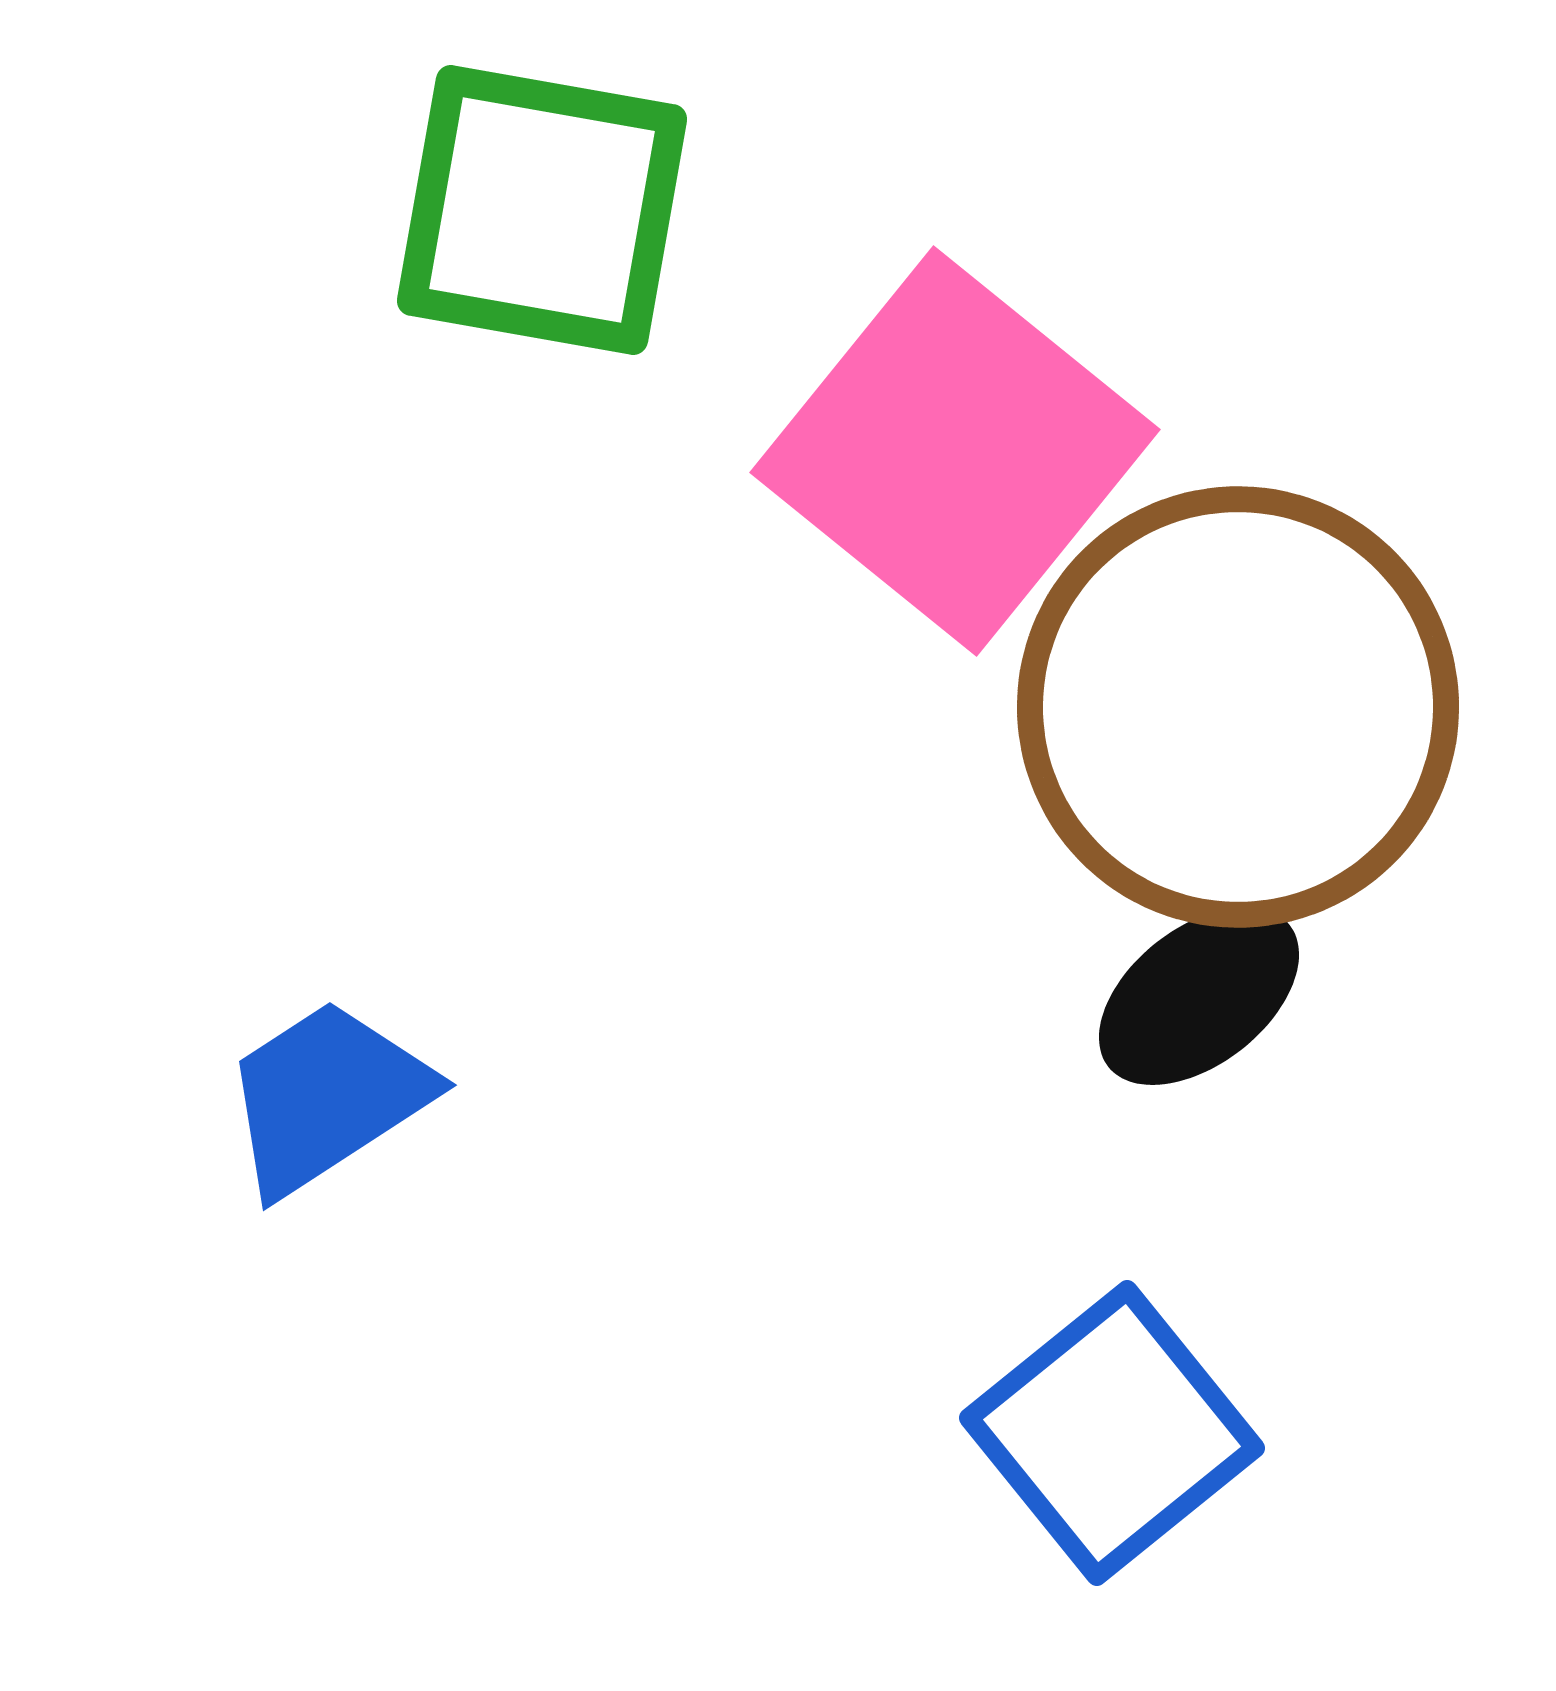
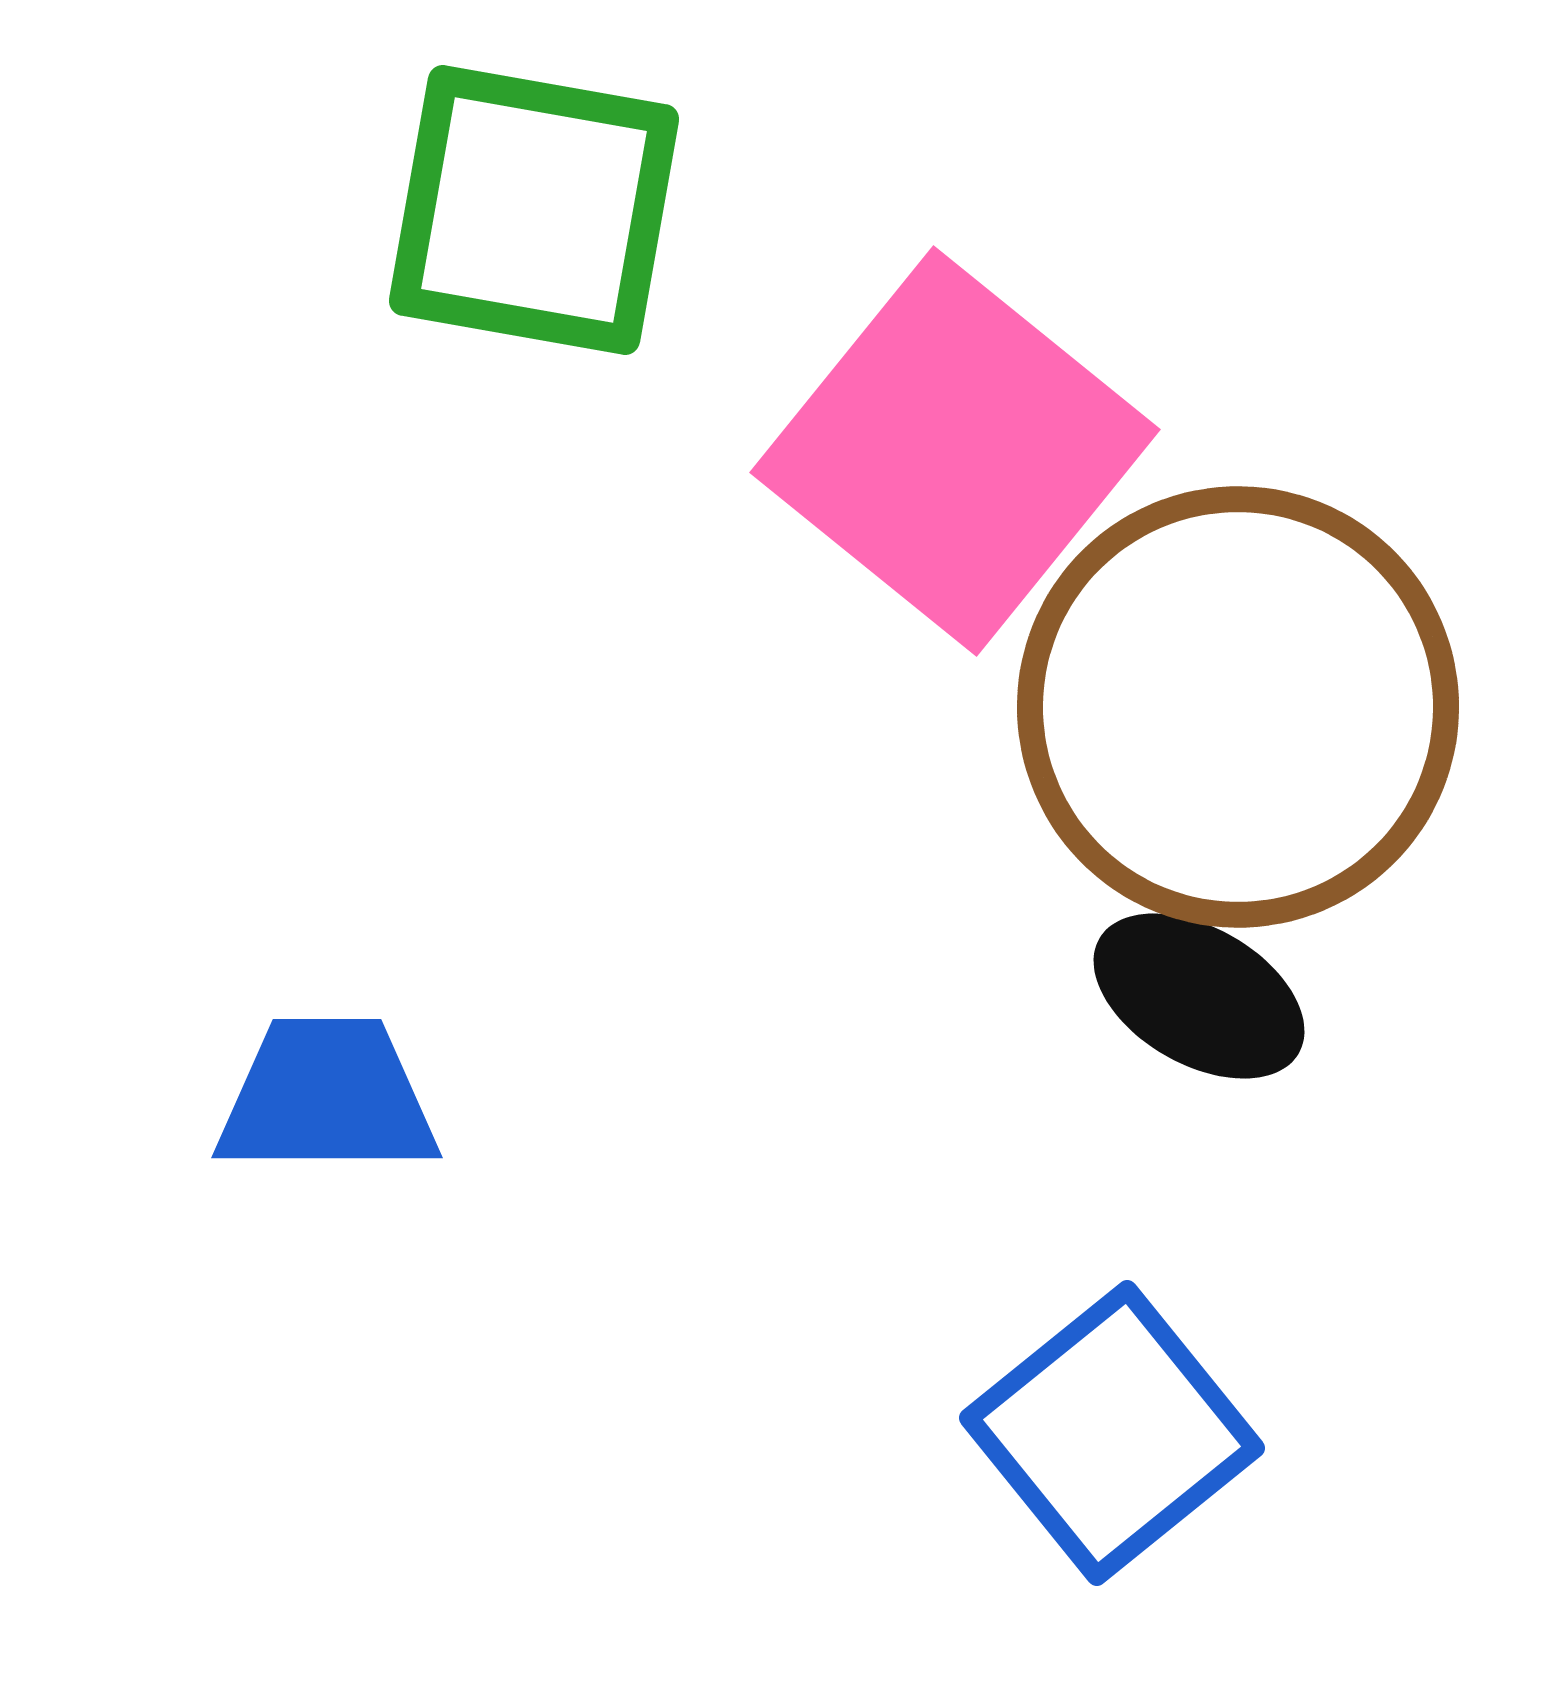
green square: moved 8 px left
black ellipse: rotated 68 degrees clockwise
blue trapezoid: rotated 33 degrees clockwise
